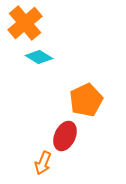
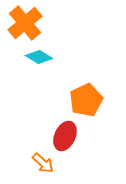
orange arrow: rotated 70 degrees counterclockwise
